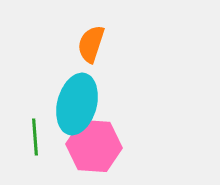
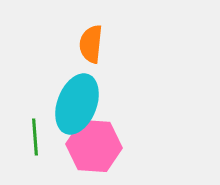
orange semicircle: rotated 12 degrees counterclockwise
cyan ellipse: rotated 6 degrees clockwise
